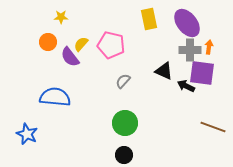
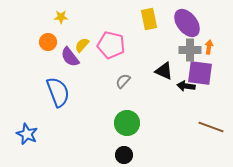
yellow semicircle: moved 1 px right, 1 px down
purple square: moved 2 px left
black arrow: rotated 18 degrees counterclockwise
blue semicircle: moved 3 px right, 5 px up; rotated 64 degrees clockwise
green circle: moved 2 px right
brown line: moved 2 px left
